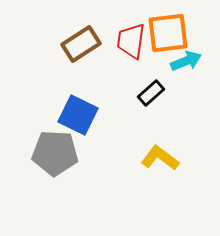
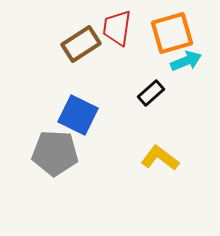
orange square: moved 4 px right; rotated 9 degrees counterclockwise
red trapezoid: moved 14 px left, 13 px up
